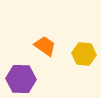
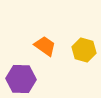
yellow hexagon: moved 4 px up; rotated 10 degrees clockwise
